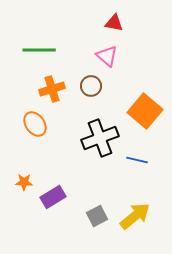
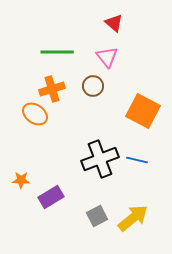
red triangle: rotated 30 degrees clockwise
green line: moved 18 px right, 2 px down
pink triangle: moved 1 px down; rotated 10 degrees clockwise
brown circle: moved 2 px right
orange square: moved 2 px left; rotated 12 degrees counterclockwise
orange ellipse: moved 10 px up; rotated 20 degrees counterclockwise
black cross: moved 21 px down
orange star: moved 3 px left, 2 px up
purple rectangle: moved 2 px left
yellow arrow: moved 2 px left, 2 px down
